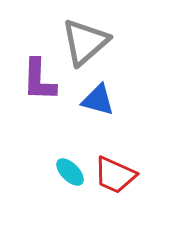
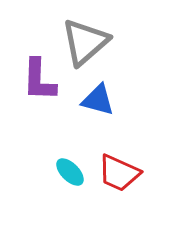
red trapezoid: moved 4 px right, 2 px up
